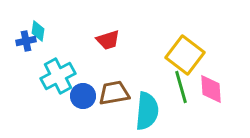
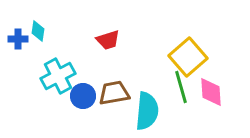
blue cross: moved 8 px left, 2 px up; rotated 12 degrees clockwise
yellow square: moved 3 px right, 2 px down; rotated 12 degrees clockwise
pink diamond: moved 3 px down
